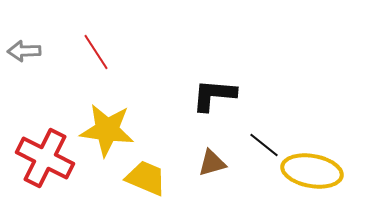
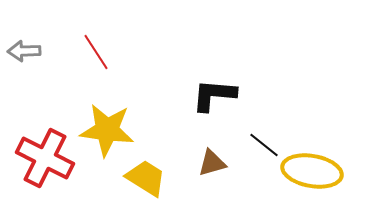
yellow trapezoid: rotated 9 degrees clockwise
